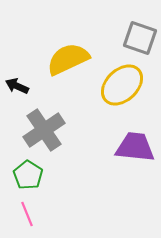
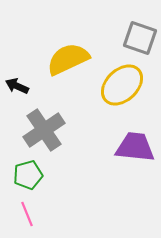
green pentagon: rotated 24 degrees clockwise
